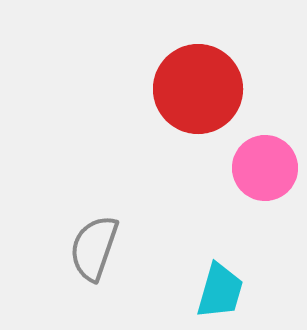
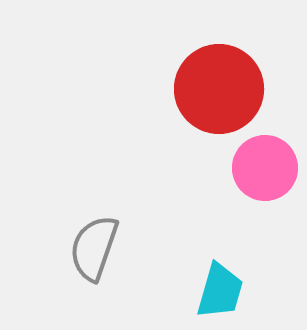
red circle: moved 21 px right
